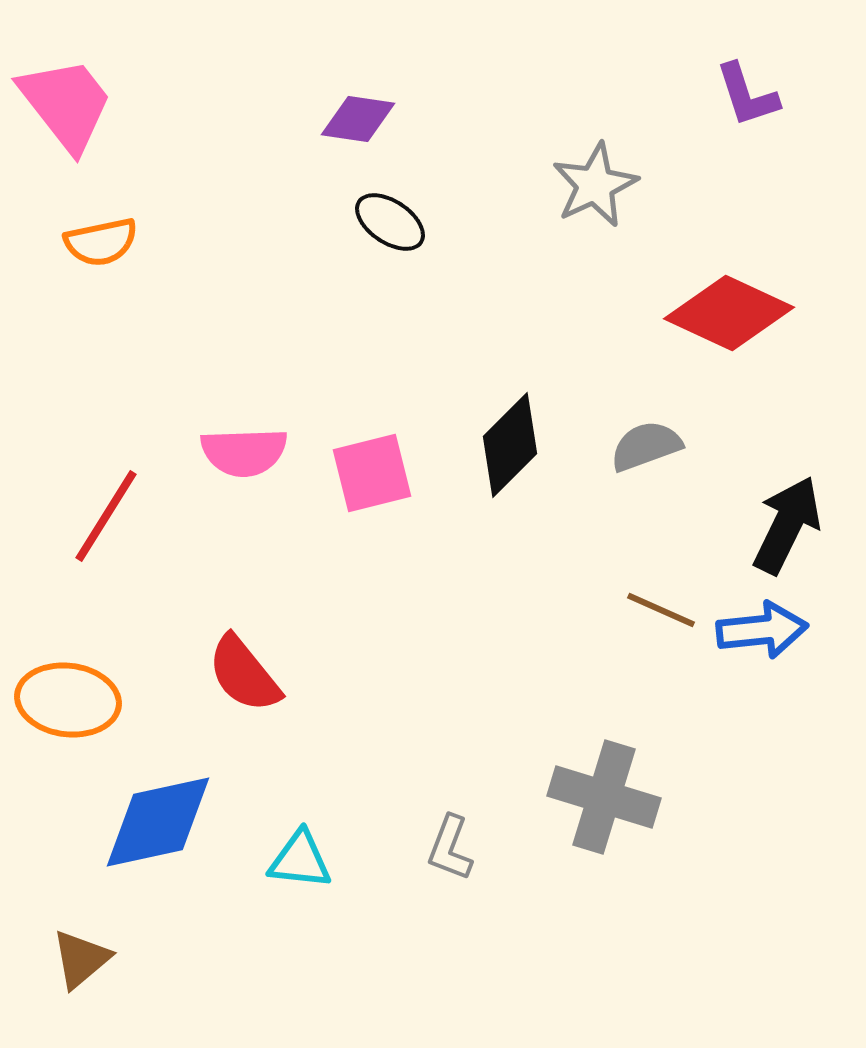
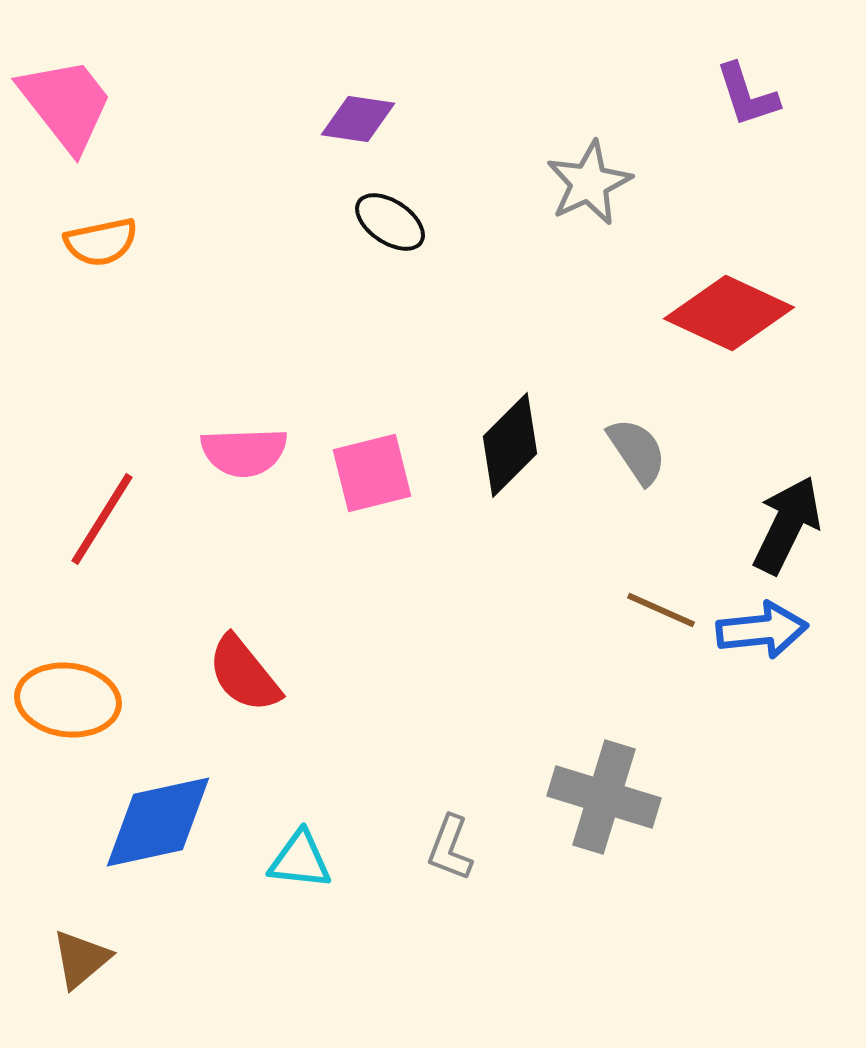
gray star: moved 6 px left, 2 px up
gray semicircle: moved 9 px left, 5 px down; rotated 76 degrees clockwise
red line: moved 4 px left, 3 px down
